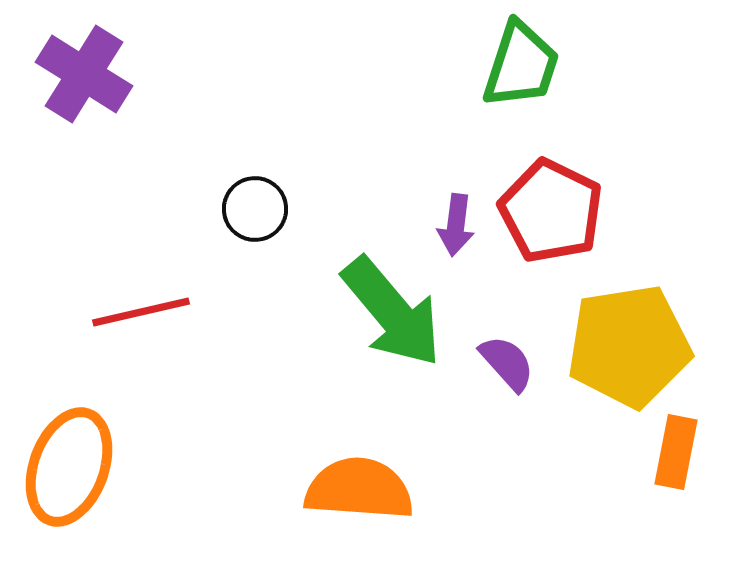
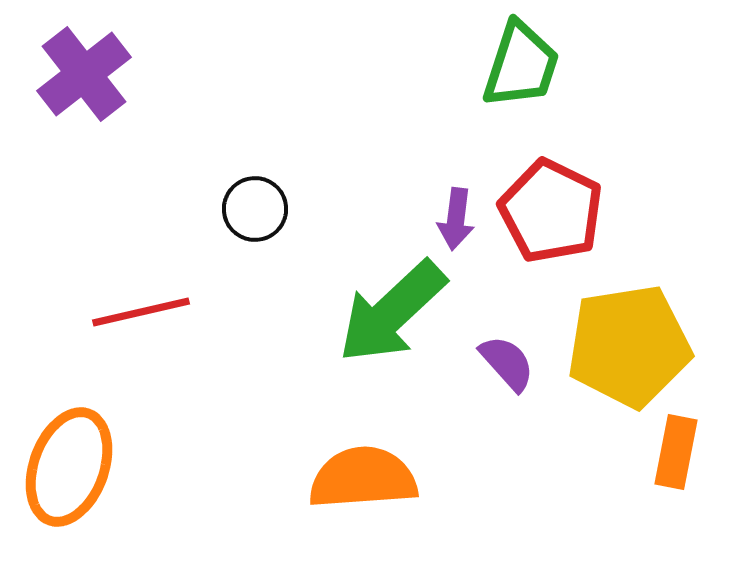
purple cross: rotated 20 degrees clockwise
purple arrow: moved 6 px up
green arrow: rotated 87 degrees clockwise
orange semicircle: moved 4 px right, 11 px up; rotated 8 degrees counterclockwise
